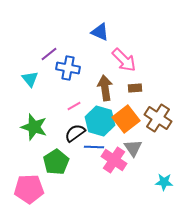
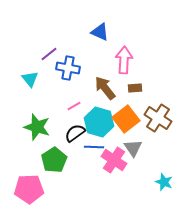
pink arrow: rotated 132 degrees counterclockwise
brown arrow: rotated 30 degrees counterclockwise
cyan hexagon: moved 1 px left, 1 px down
green star: moved 3 px right
green pentagon: moved 2 px left, 2 px up
cyan star: rotated 18 degrees clockwise
